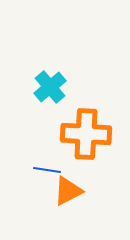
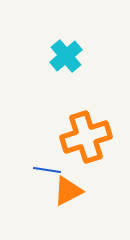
cyan cross: moved 16 px right, 31 px up
orange cross: moved 3 px down; rotated 21 degrees counterclockwise
